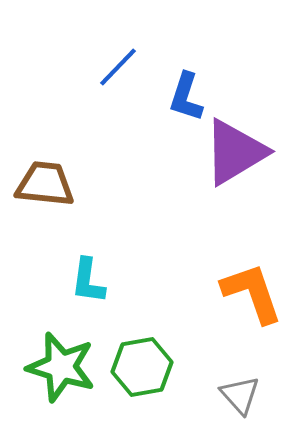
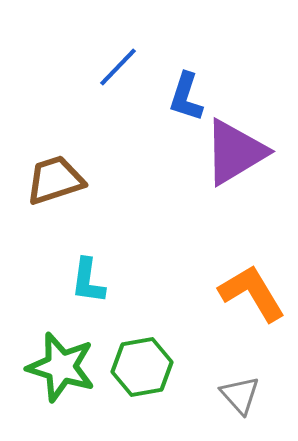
brown trapezoid: moved 10 px right, 4 px up; rotated 24 degrees counterclockwise
orange L-shape: rotated 12 degrees counterclockwise
